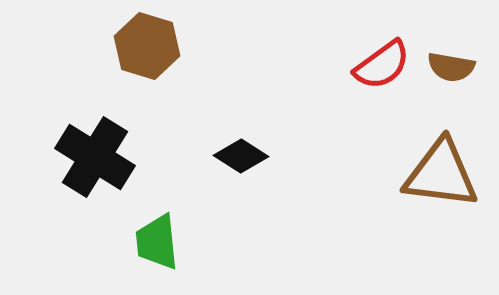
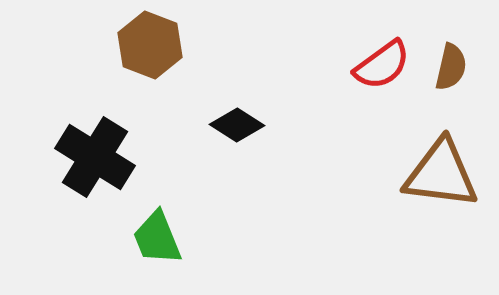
brown hexagon: moved 3 px right, 1 px up; rotated 4 degrees clockwise
brown semicircle: rotated 87 degrees counterclockwise
black diamond: moved 4 px left, 31 px up
green trapezoid: moved 4 px up; rotated 16 degrees counterclockwise
